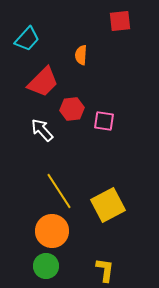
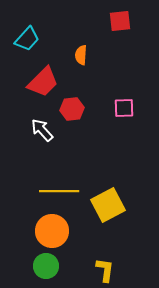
pink square: moved 20 px right, 13 px up; rotated 10 degrees counterclockwise
yellow line: rotated 57 degrees counterclockwise
